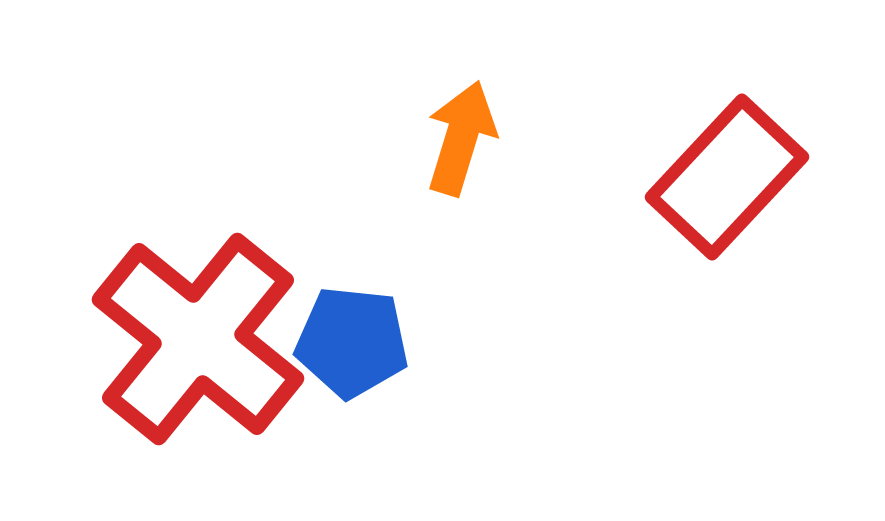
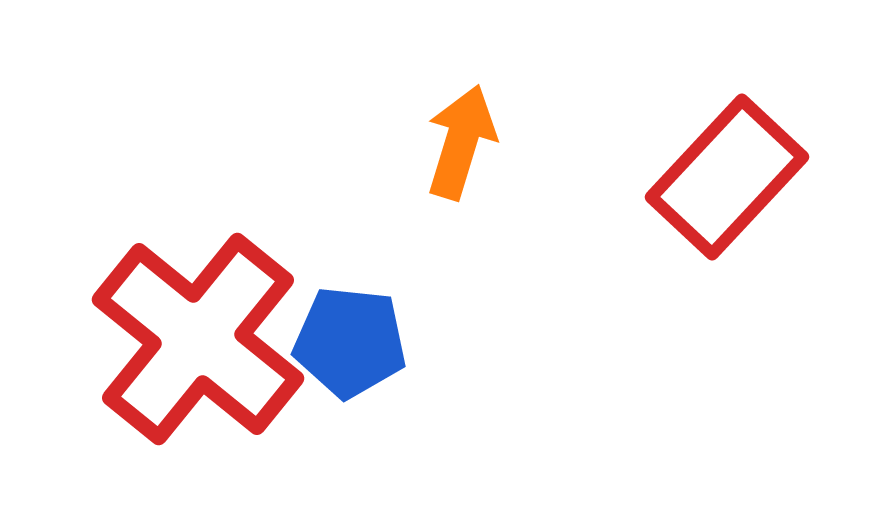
orange arrow: moved 4 px down
blue pentagon: moved 2 px left
